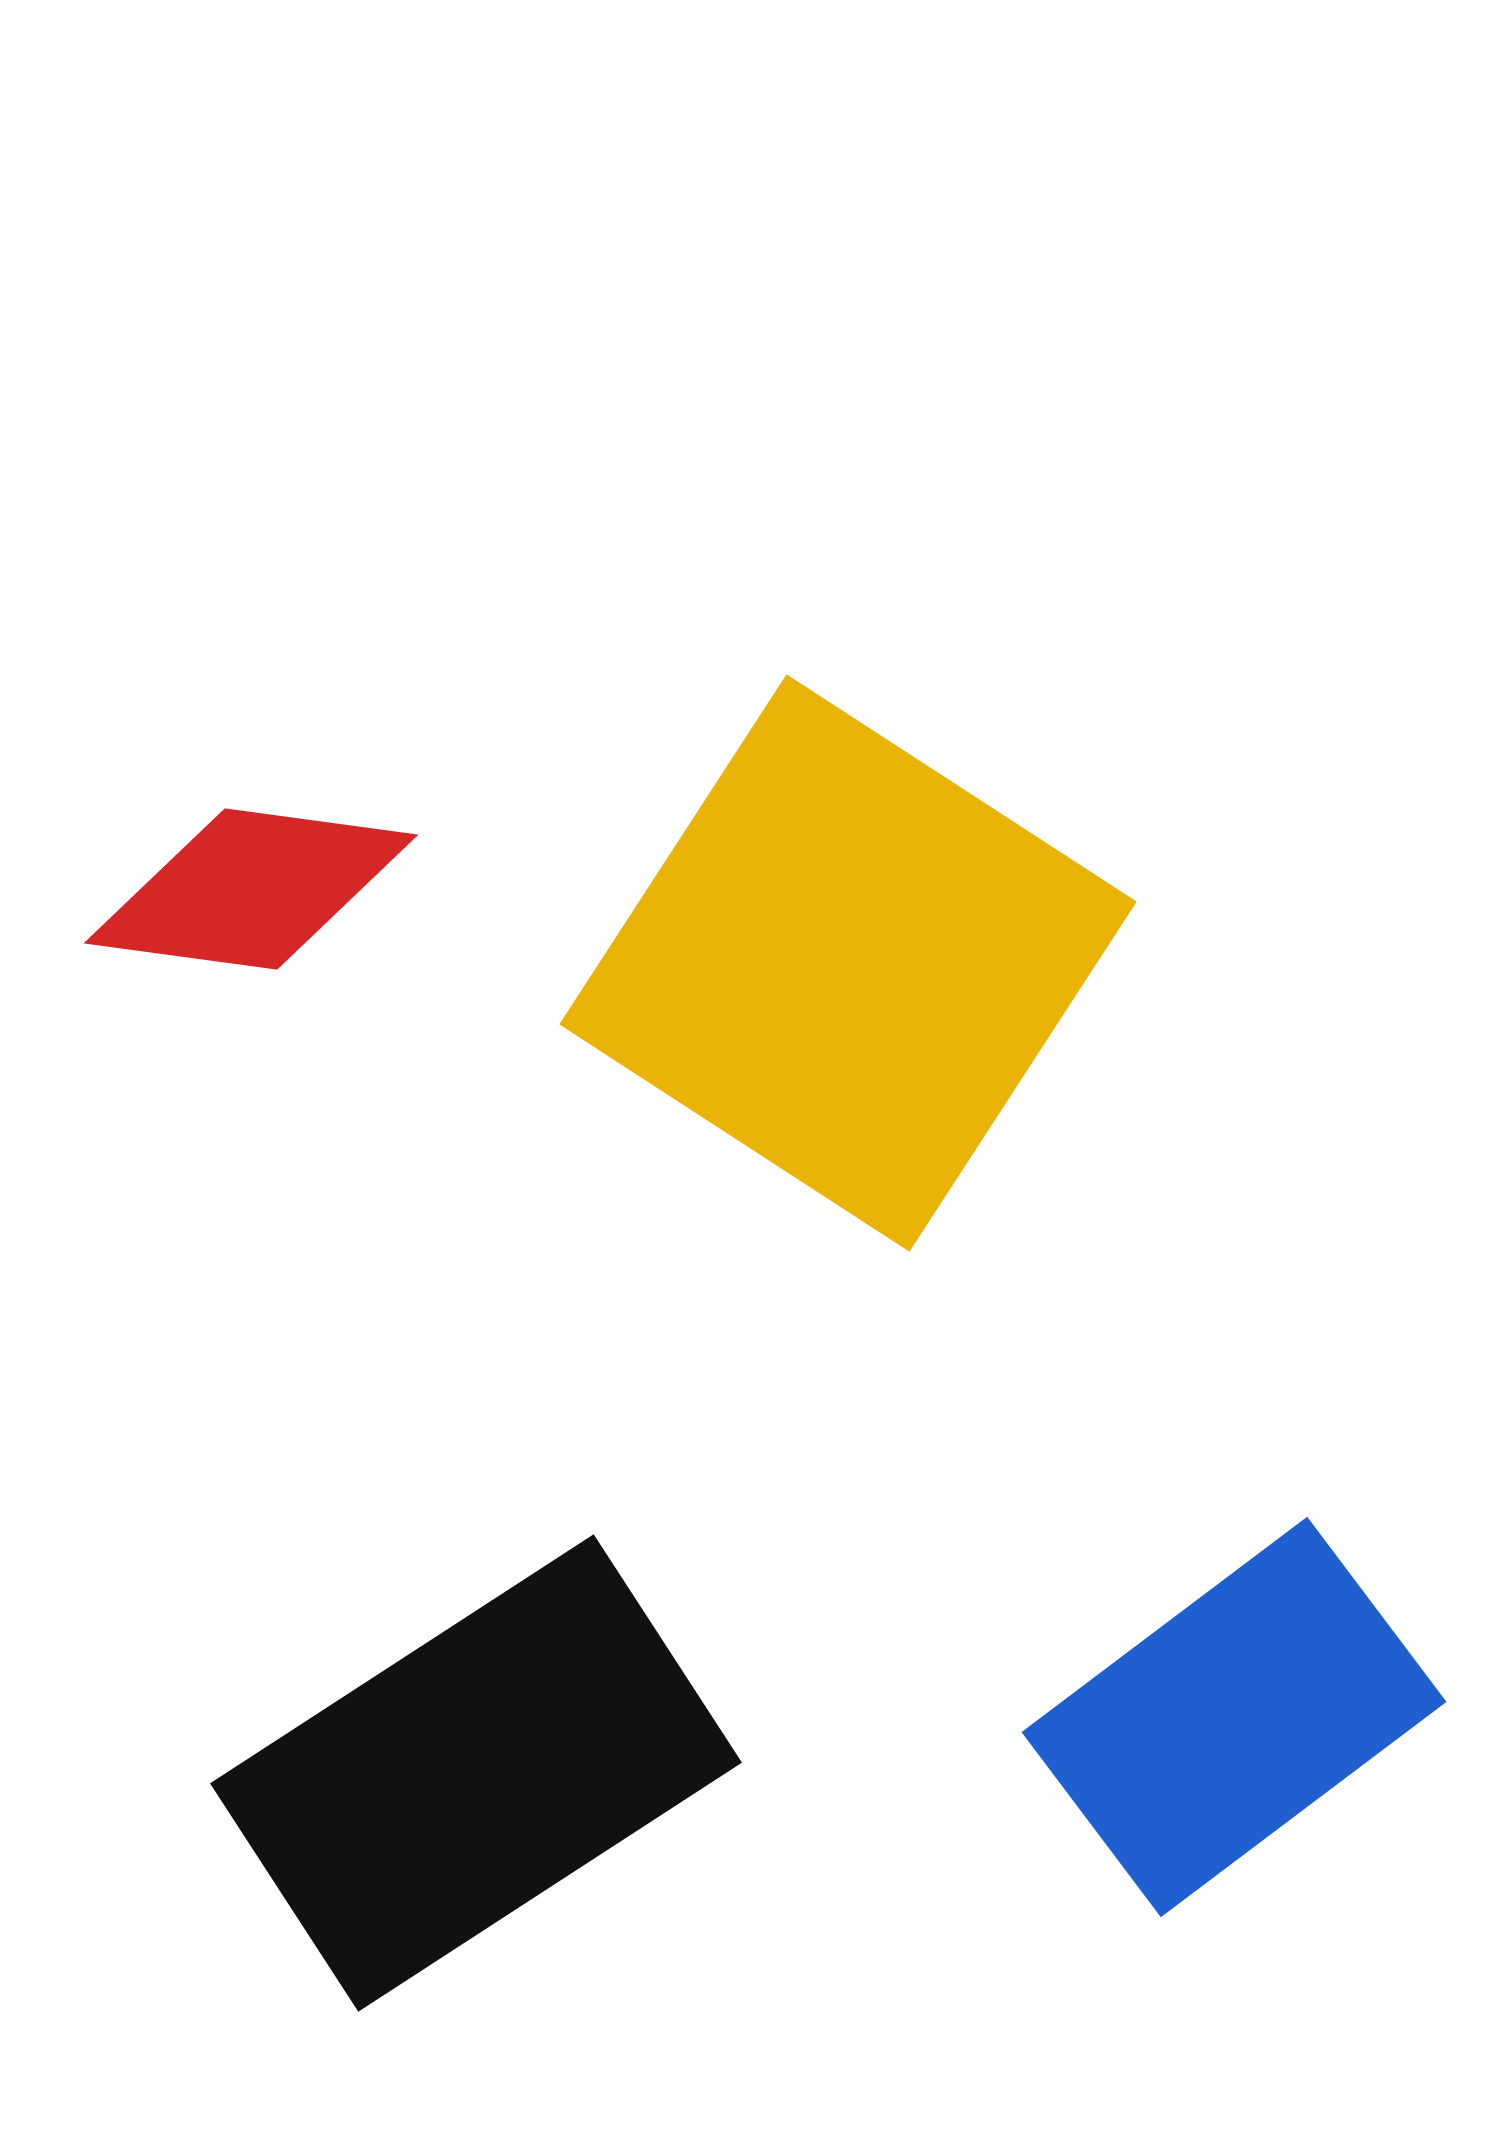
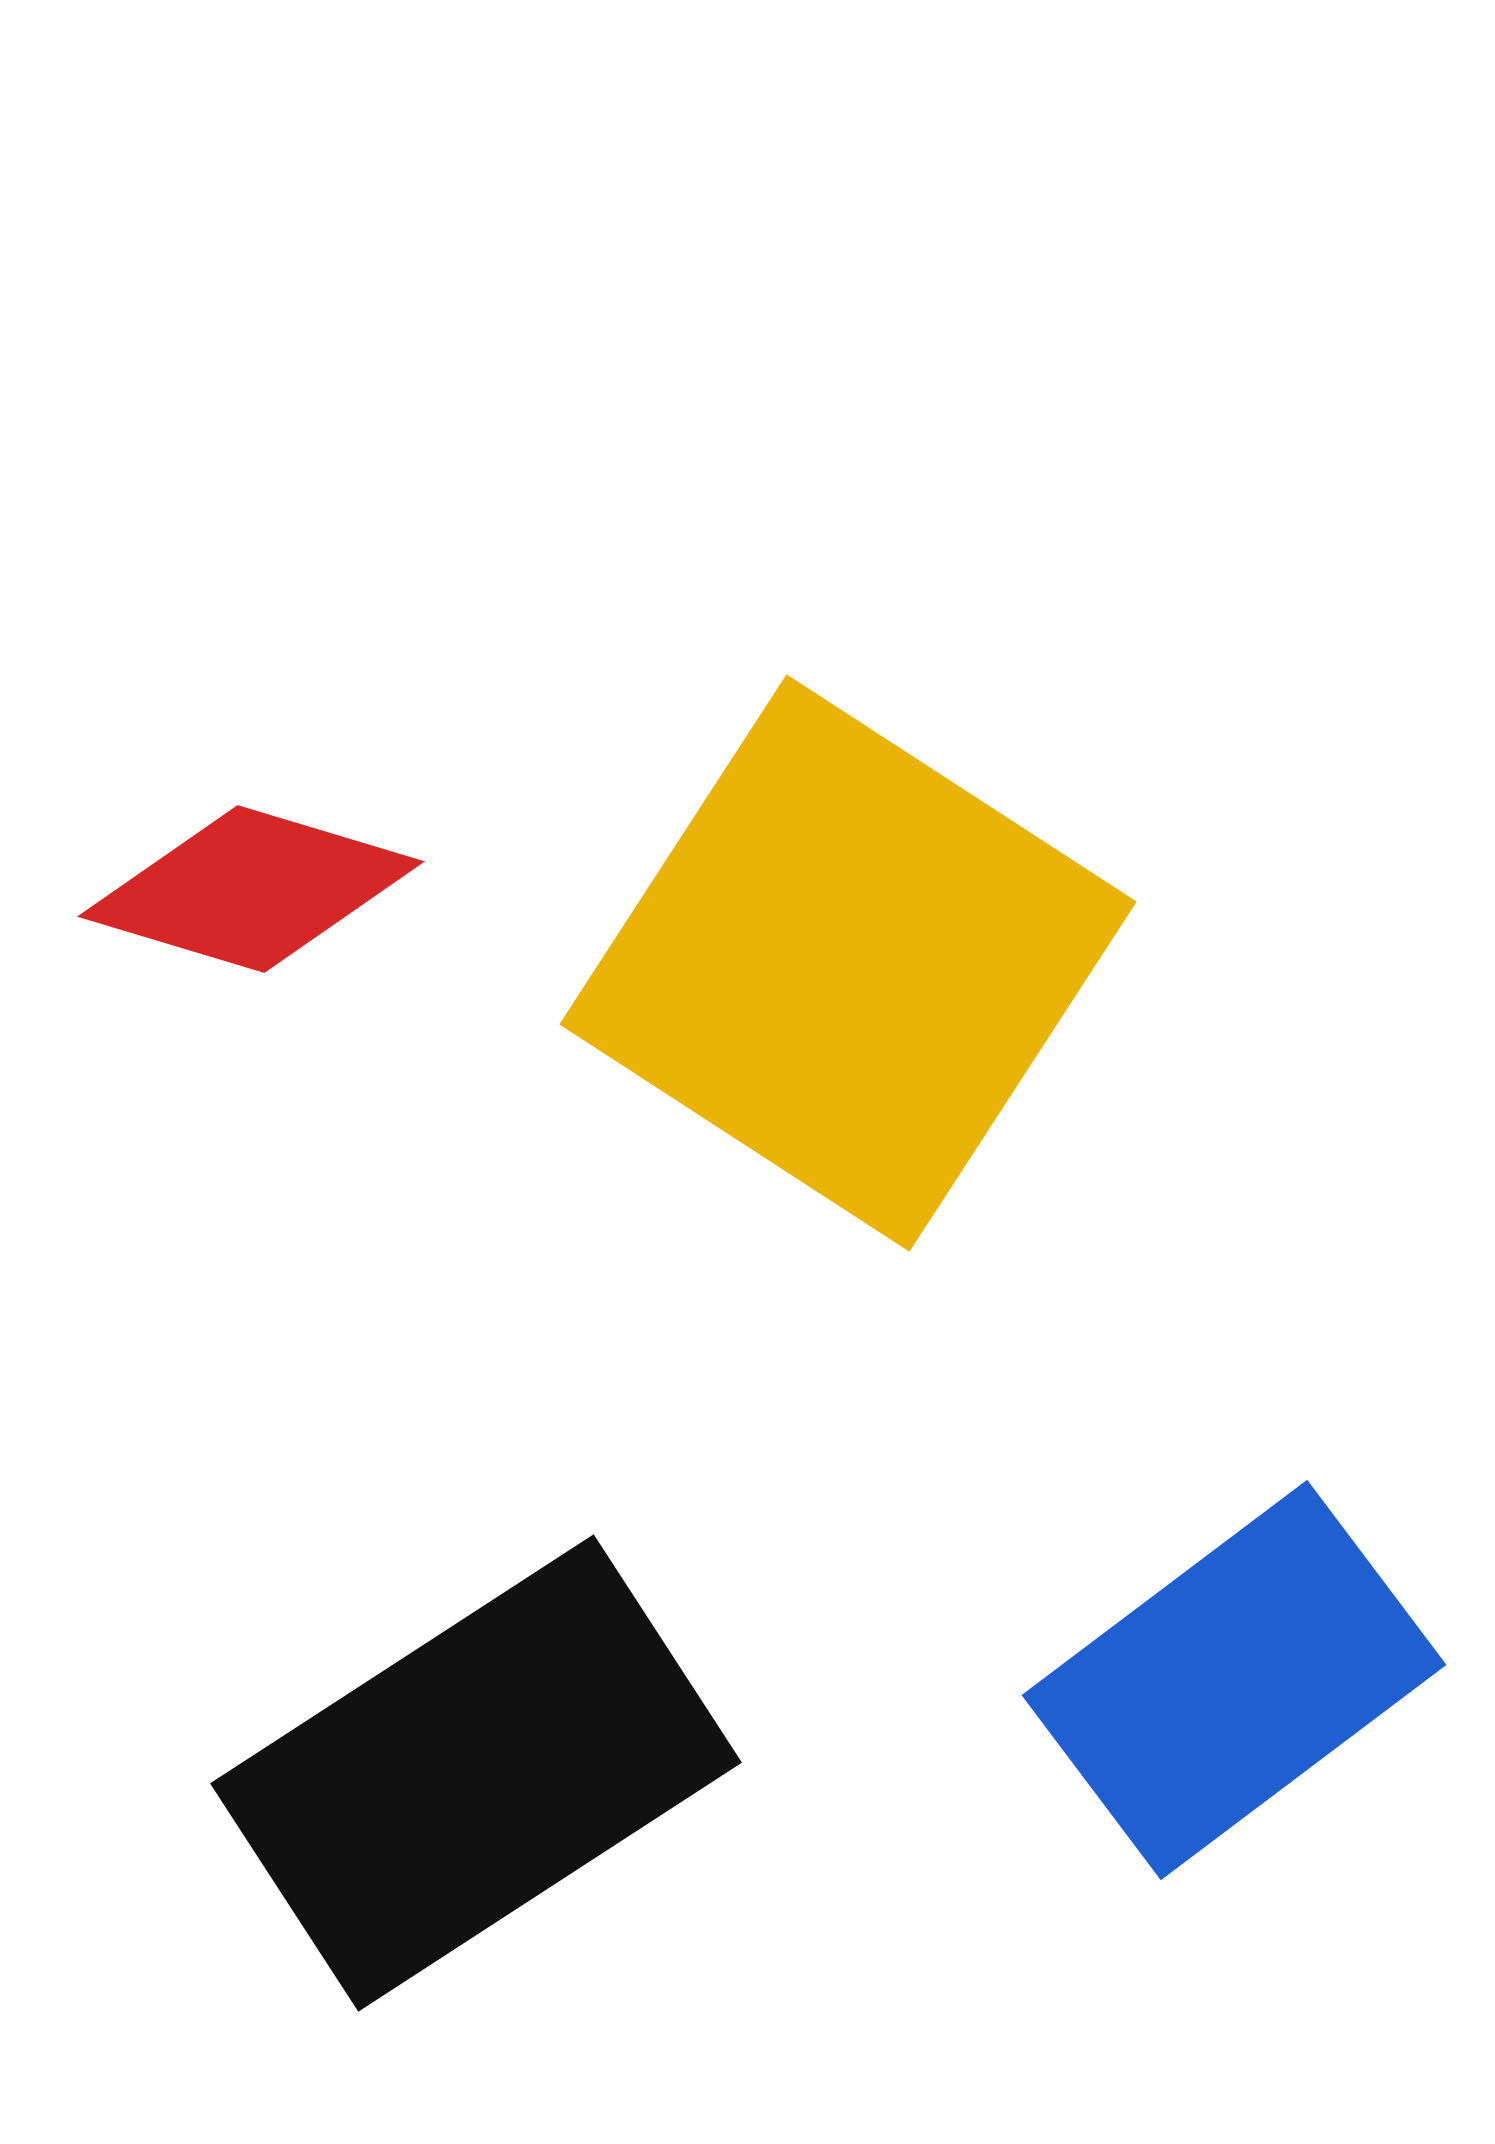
red diamond: rotated 9 degrees clockwise
blue rectangle: moved 37 px up
